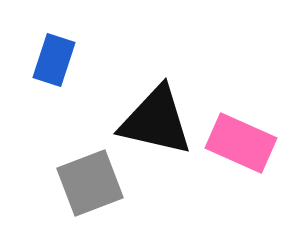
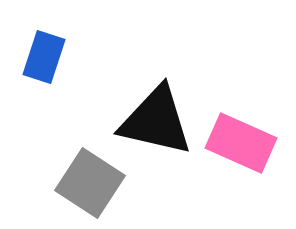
blue rectangle: moved 10 px left, 3 px up
gray square: rotated 36 degrees counterclockwise
